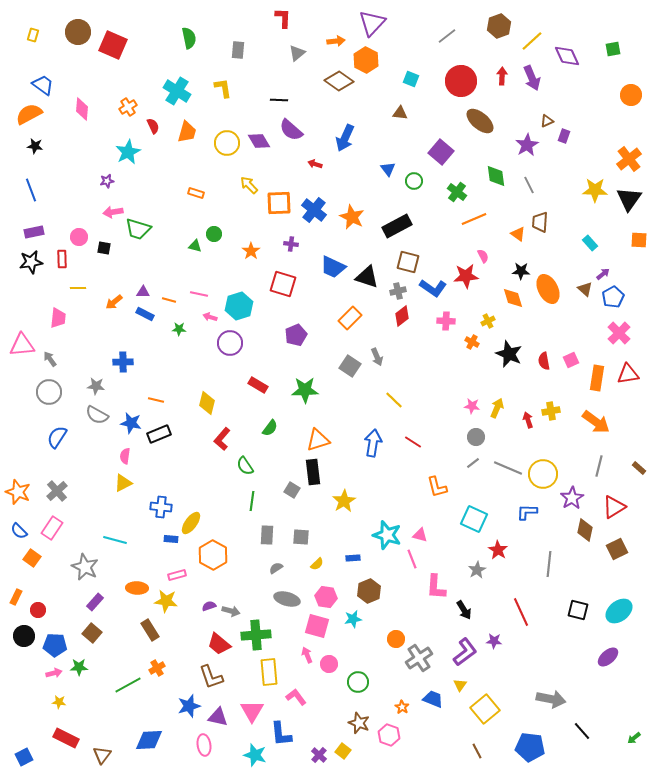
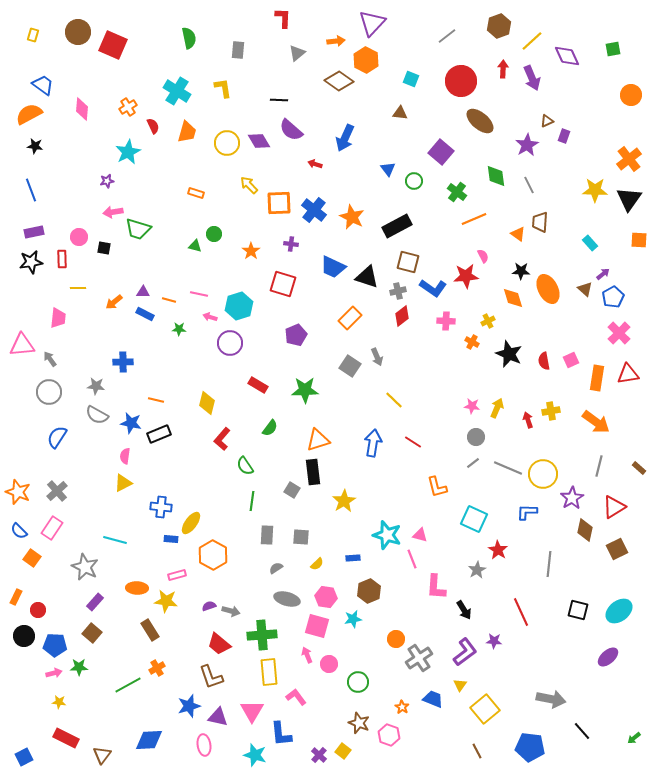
red arrow at (502, 76): moved 1 px right, 7 px up
green cross at (256, 635): moved 6 px right
